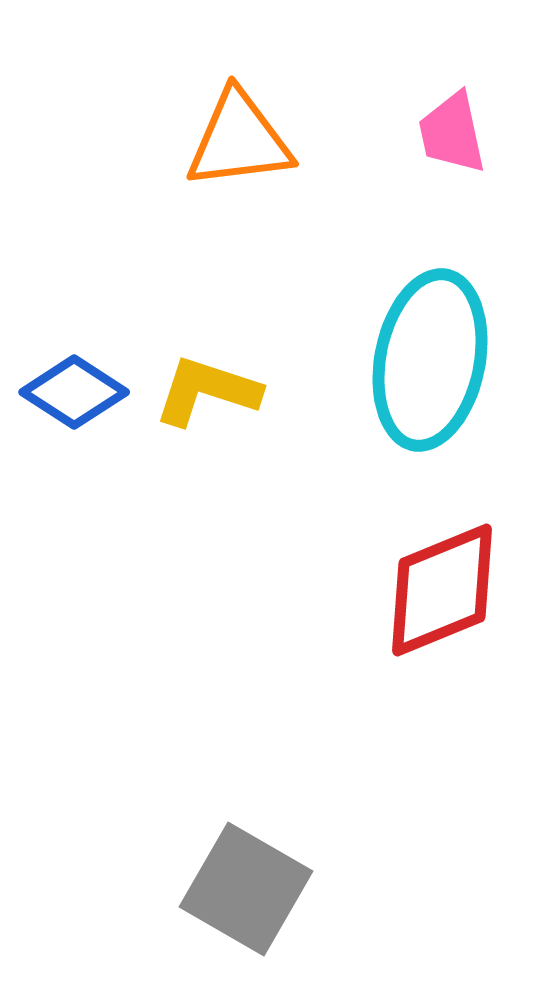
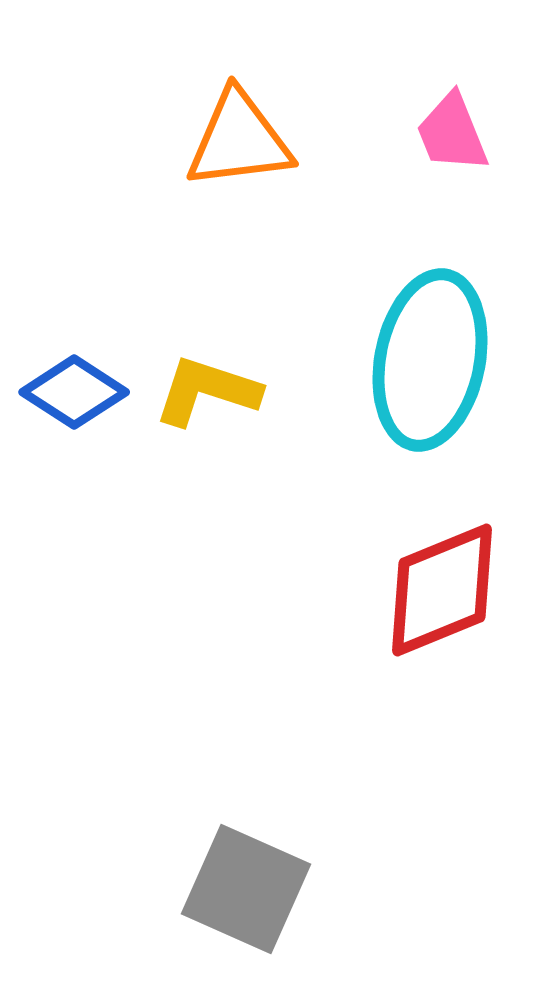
pink trapezoid: rotated 10 degrees counterclockwise
gray square: rotated 6 degrees counterclockwise
